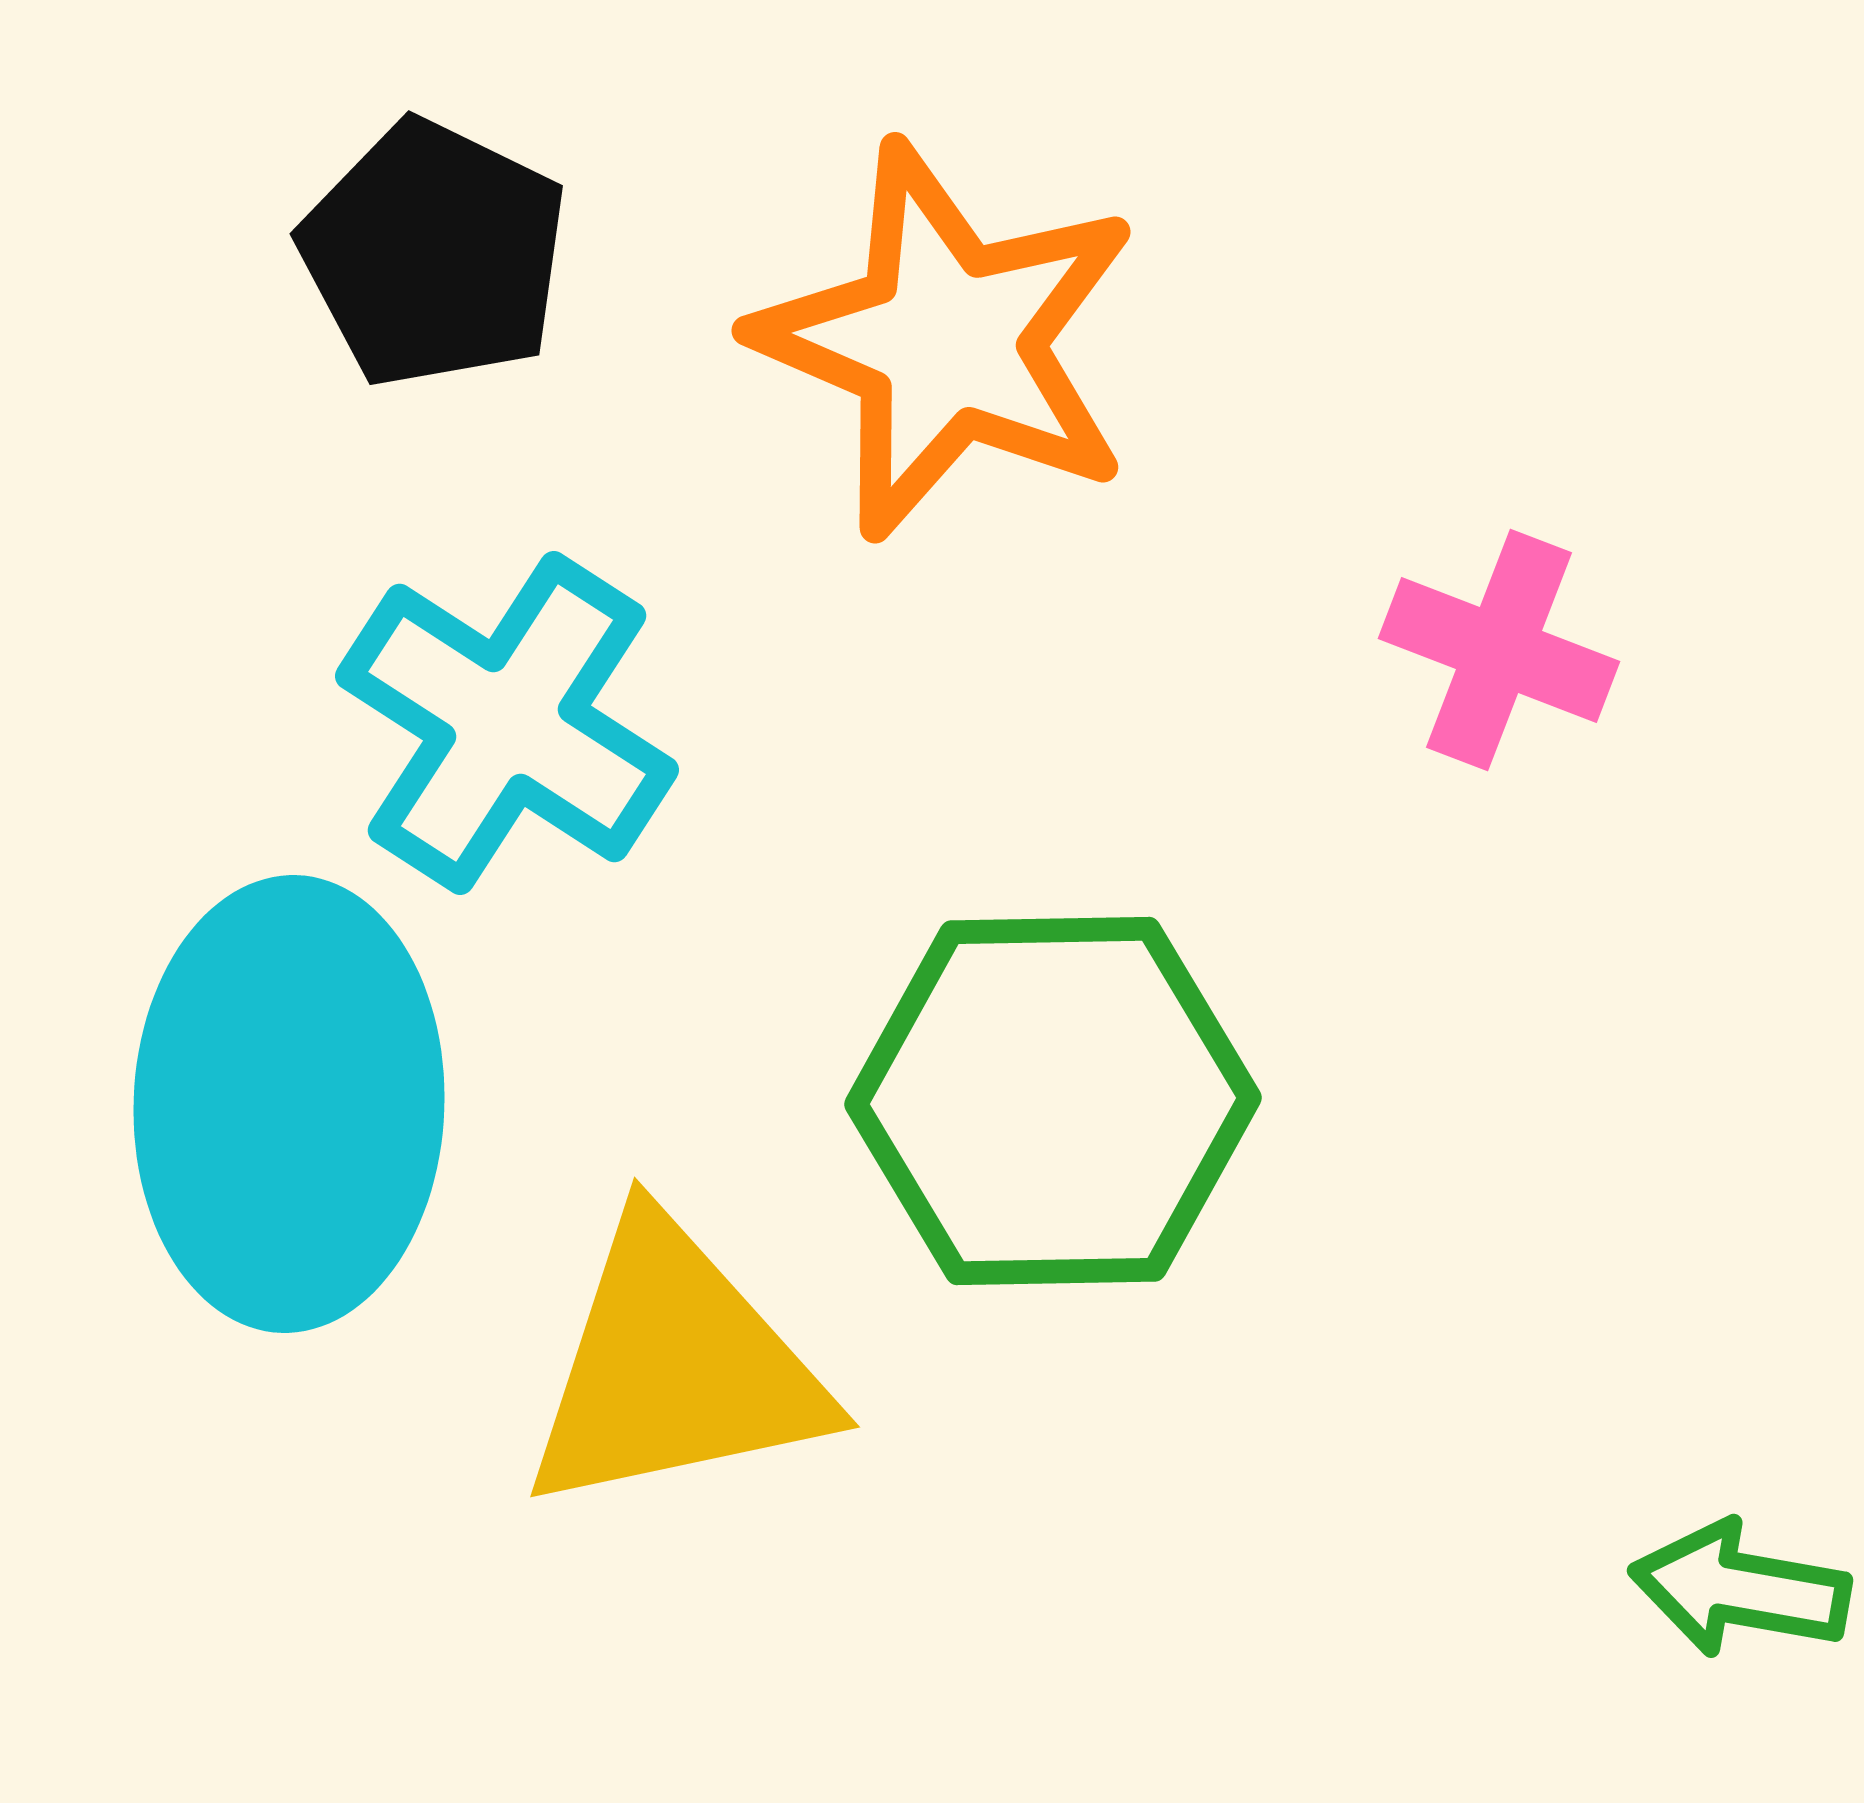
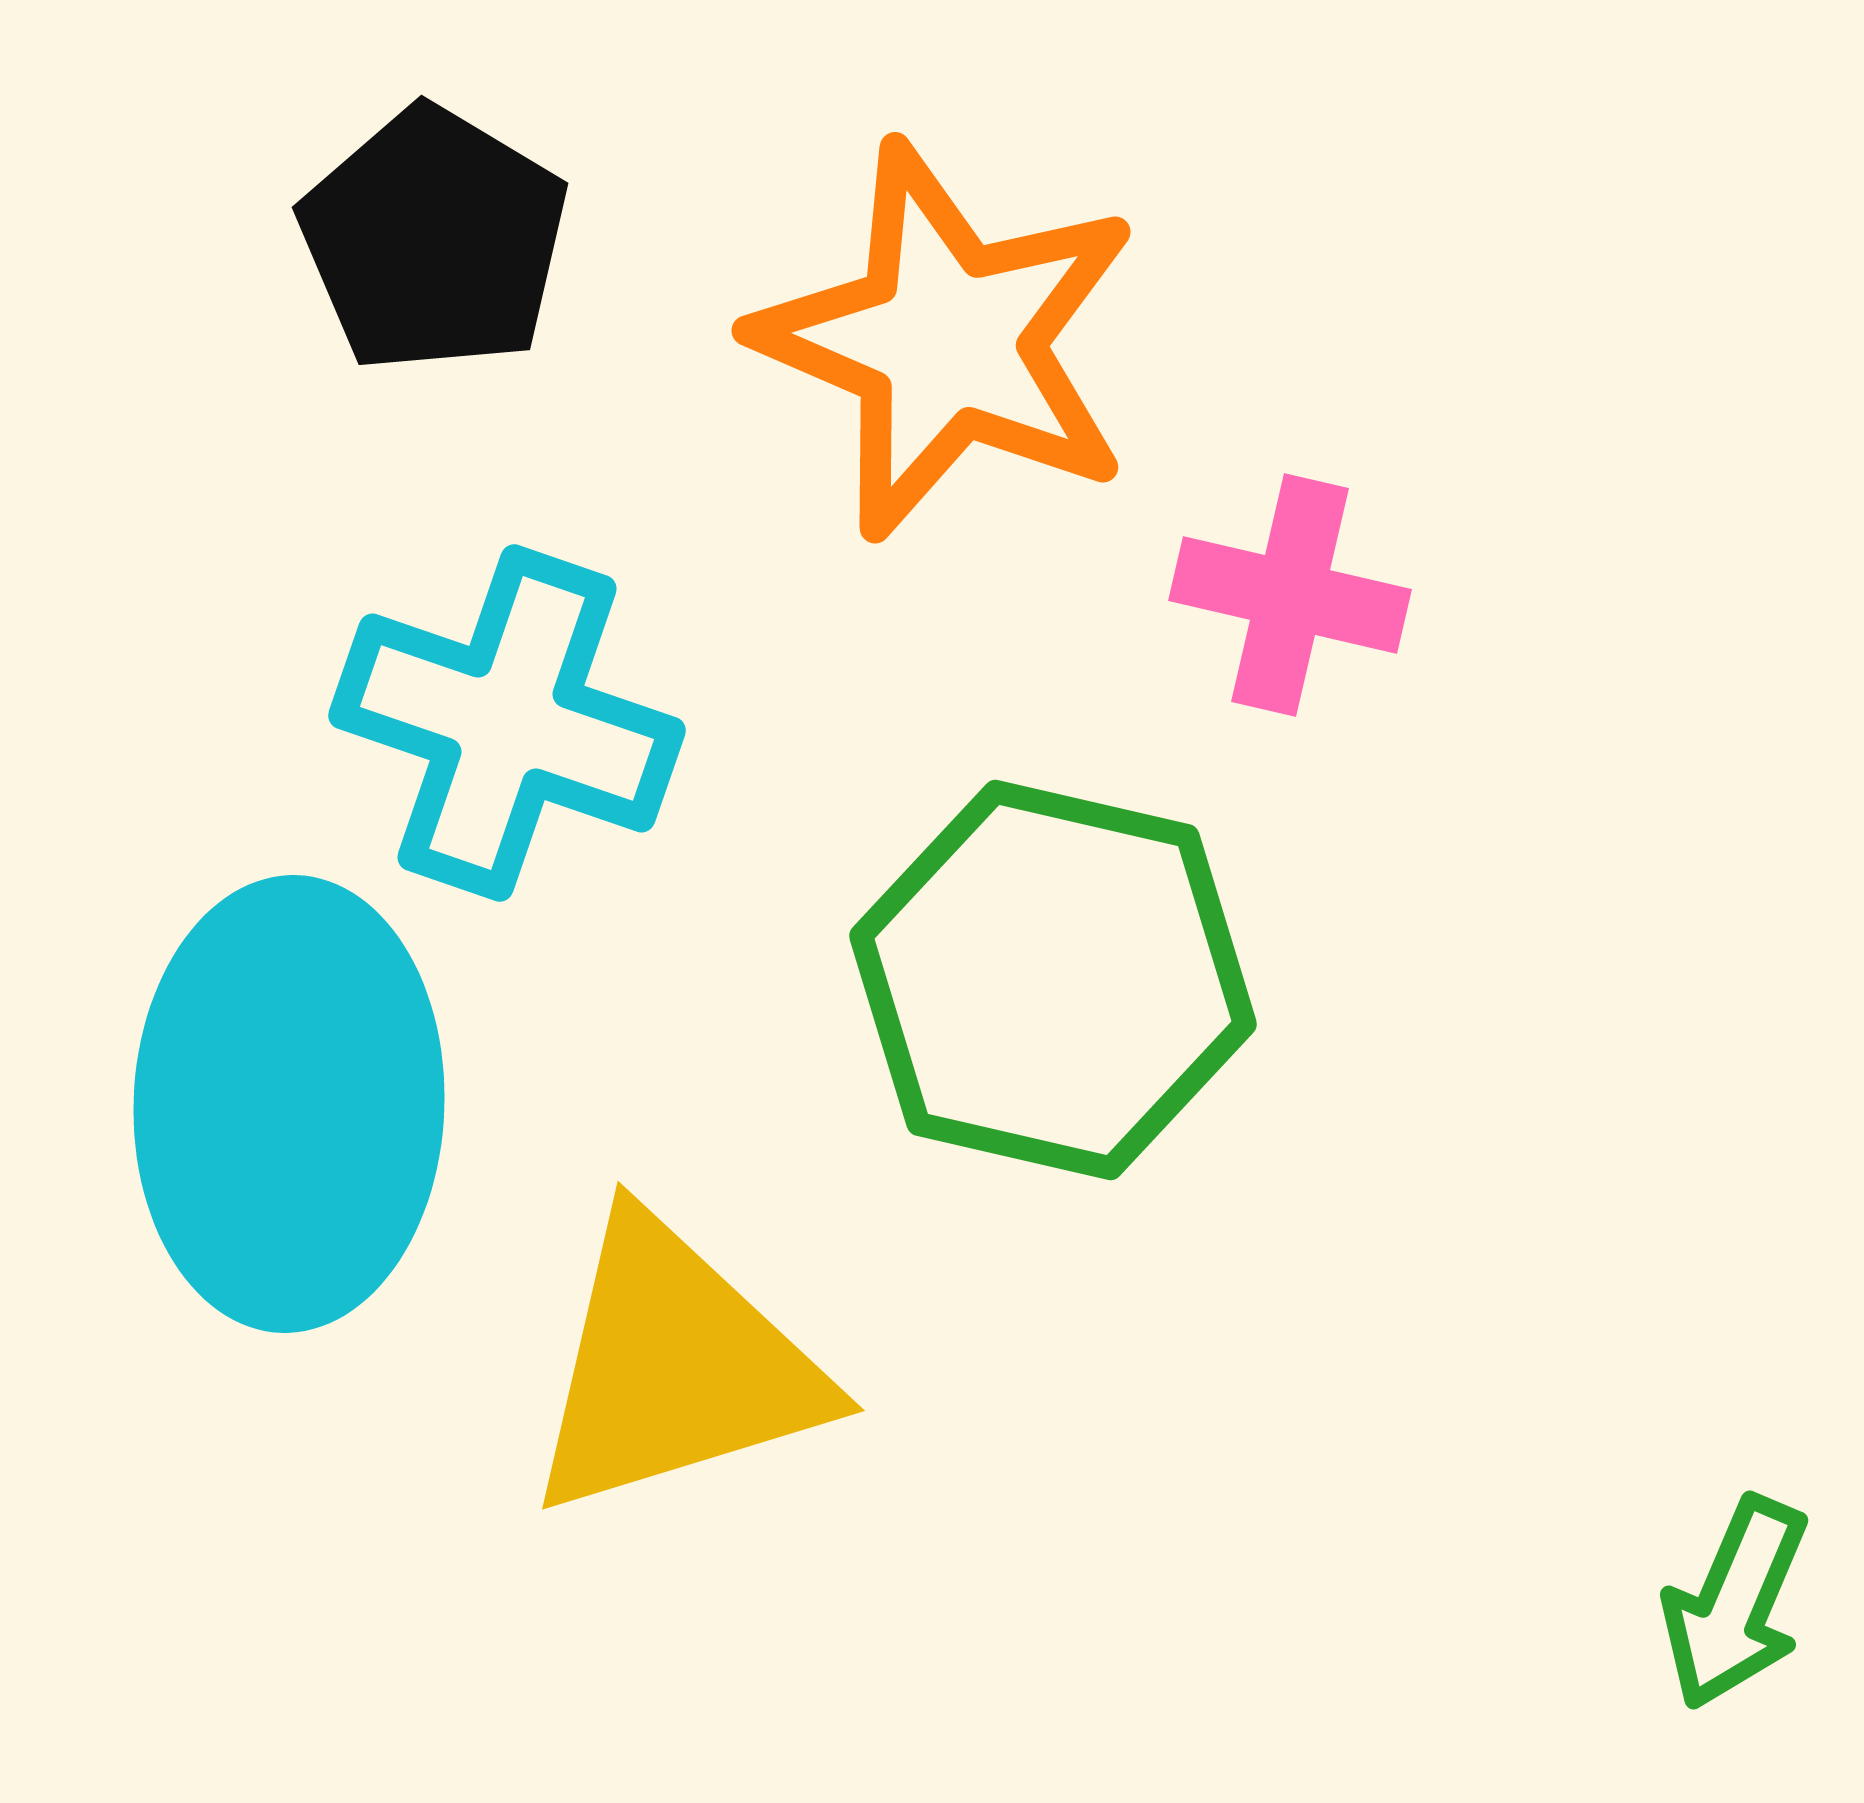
black pentagon: moved 14 px up; rotated 5 degrees clockwise
pink cross: moved 209 px left, 55 px up; rotated 8 degrees counterclockwise
cyan cross: rotated 14 degrees counterclockwise
green hexagon: moved 121 px up; rotated 14 degrees clockwise
yellow triangle: rotated 5 degrees counterclockwise
green arrow: moved 5 px left, 14 px down; rotated 77 degrees counterclockwise
